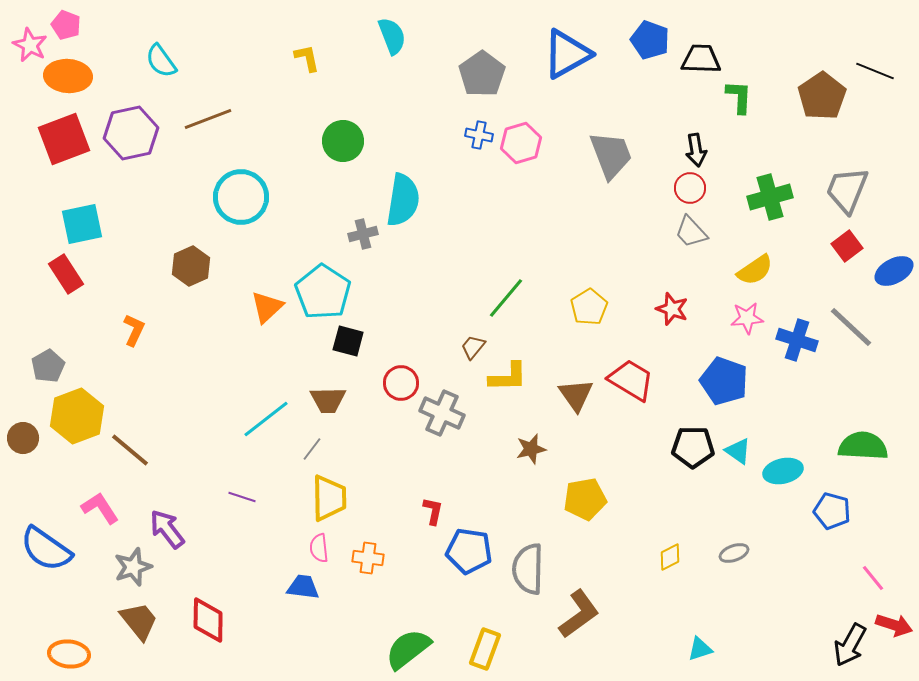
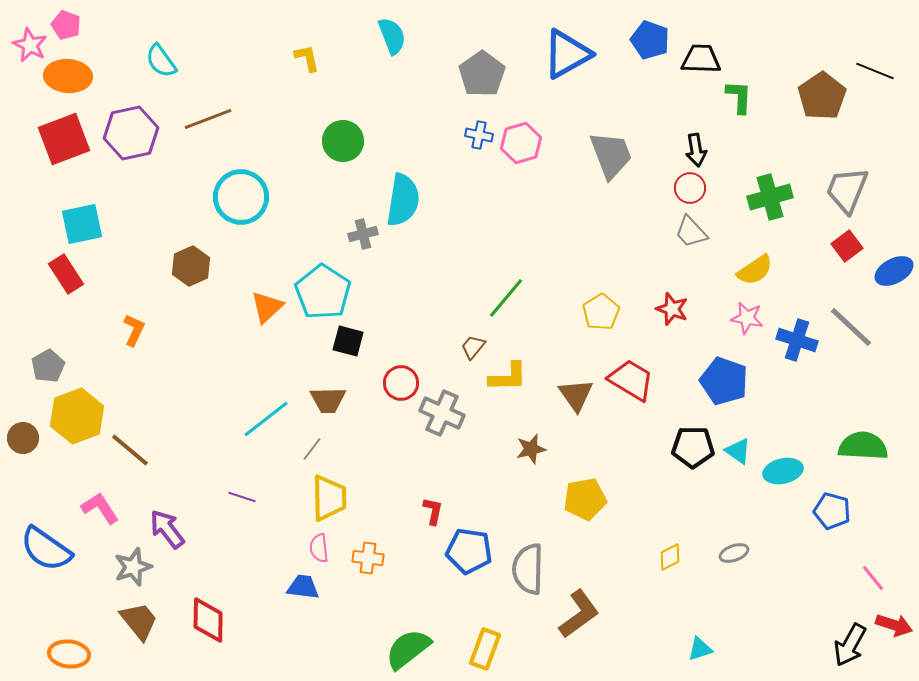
yellow pentagon at (589, 307): moved 12 px right, 5 px down
pink star at (747, 318): rotated 16 degrees clockwise
